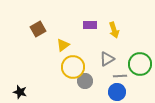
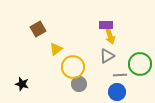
purple rectangle: moved 16 px right
yellow arrow: moved 4 px left, 6 px down
yellow triangle: moved 7 px left, 4 px down
gray triangle: moved 3 px up
gray line: moved 1 px up
gray circle: moved 6 px left, 3 px down
black star: moved 2 px right, 8 px up
